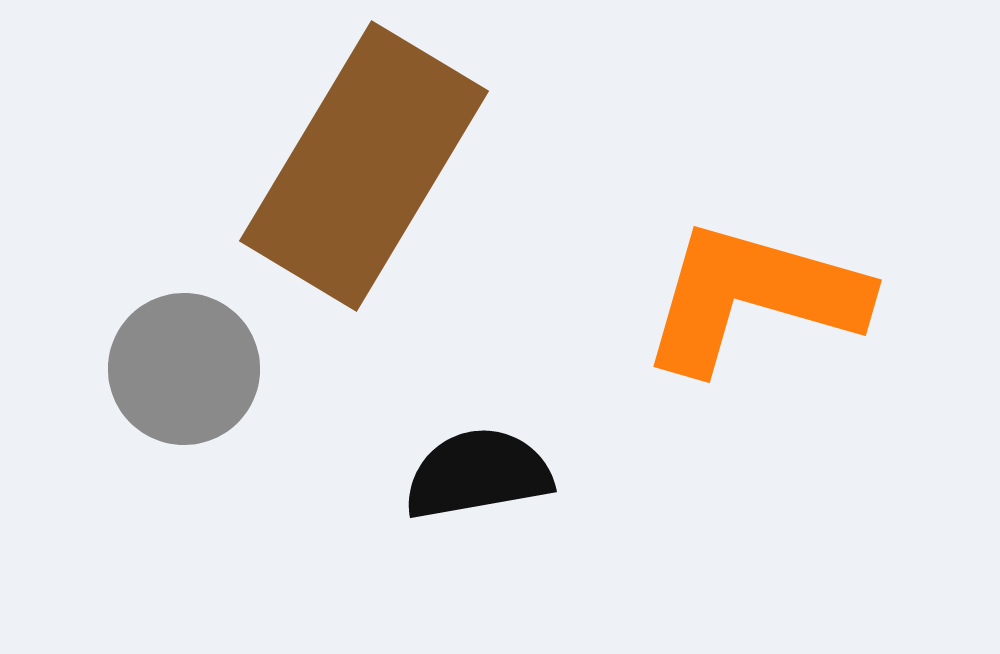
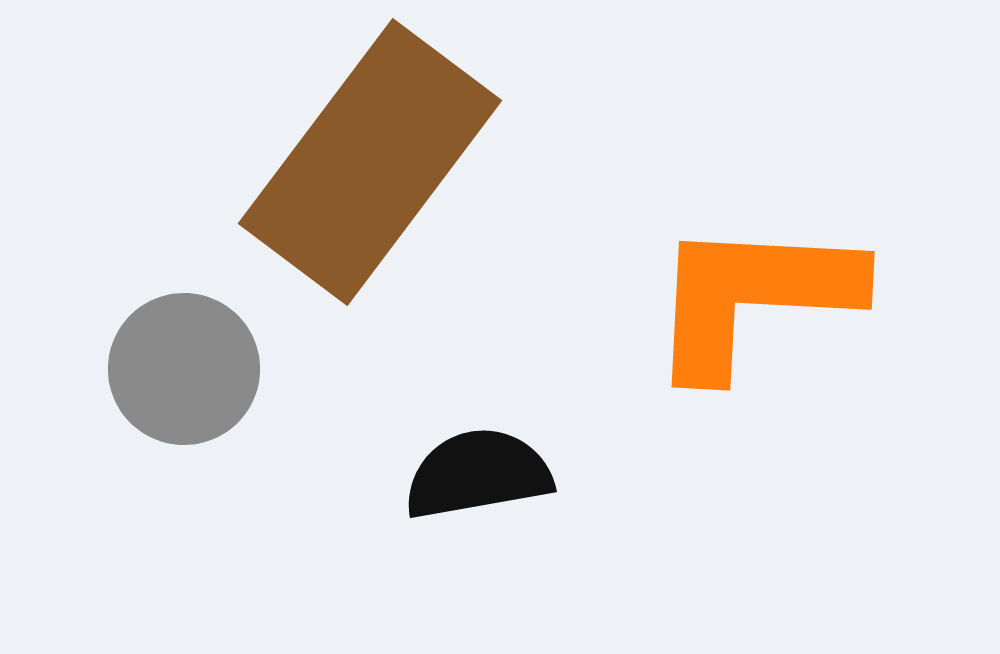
brown rectangle: moved 6 px right, 4 px up; rotated 6 degrees clockwise
orange L-shape: rotated 13 degrees counterclockwise
